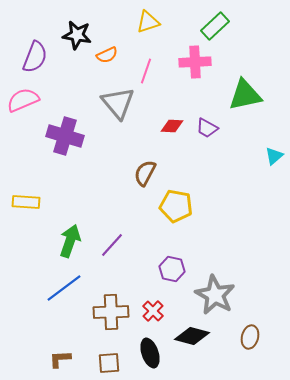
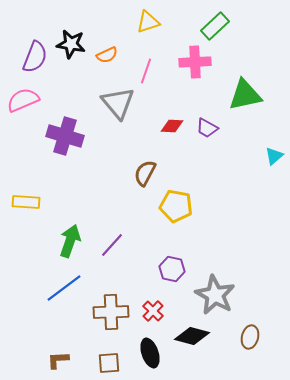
black star: moved 6 px left, 9 px down
brown L-shape: moved 2 px left, 1 px down
